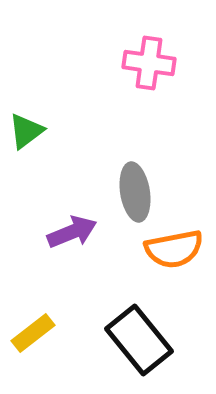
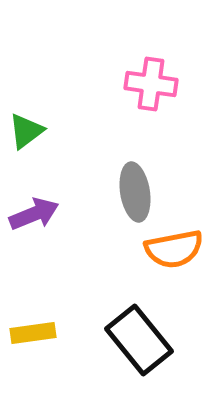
pink cross: moved 2 px right, 21 px down
purple arrow: moved 38 px left, 18 px up
yellow rectangle: rotated 30 degrees clockwise
